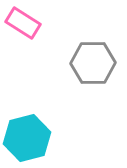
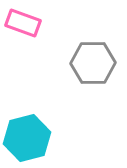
pink rectangle: rotated 12 degrees counterclockwise
